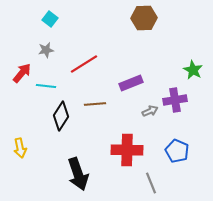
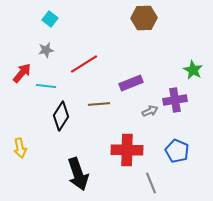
brown line: moved 4 px right
